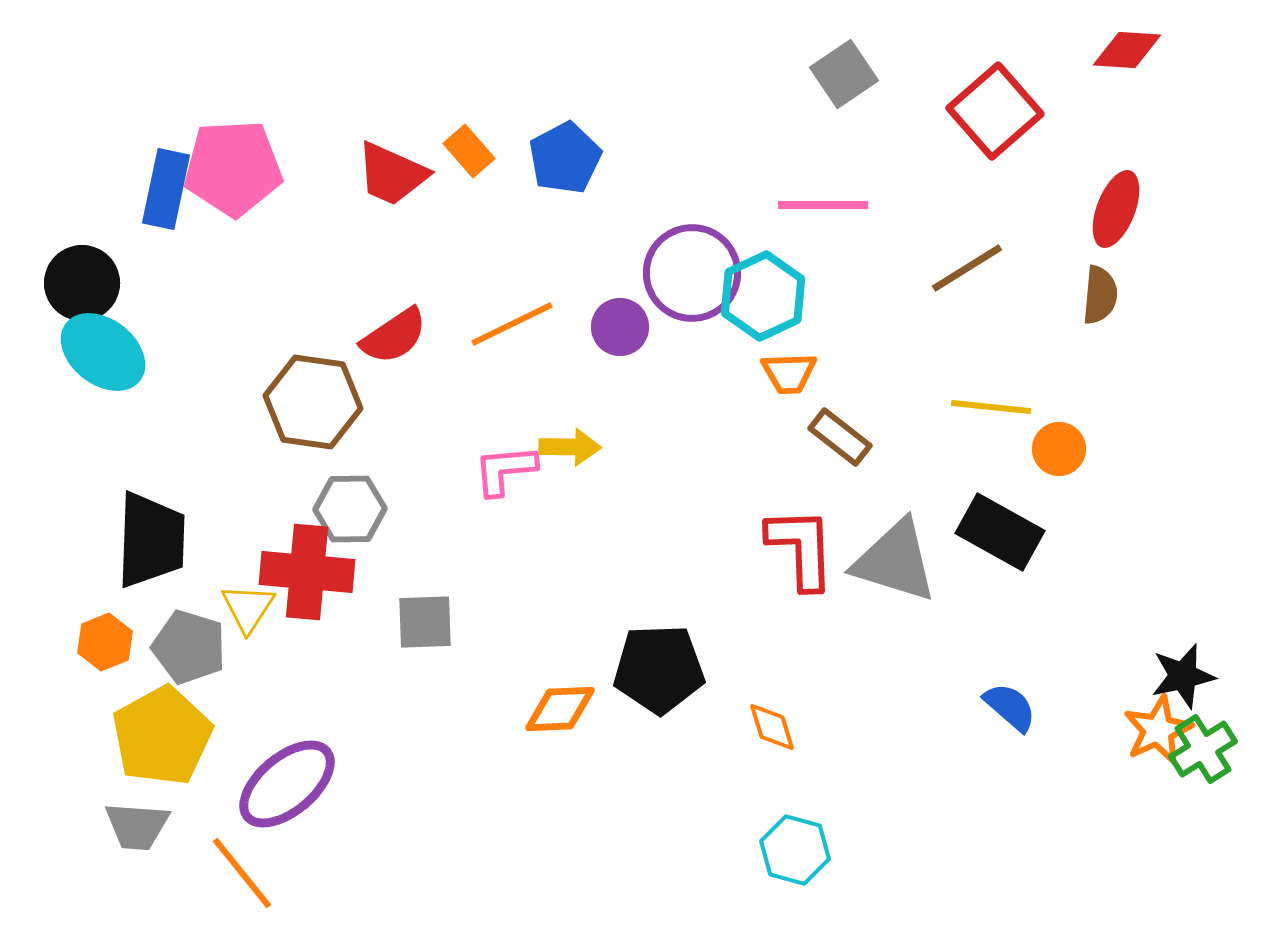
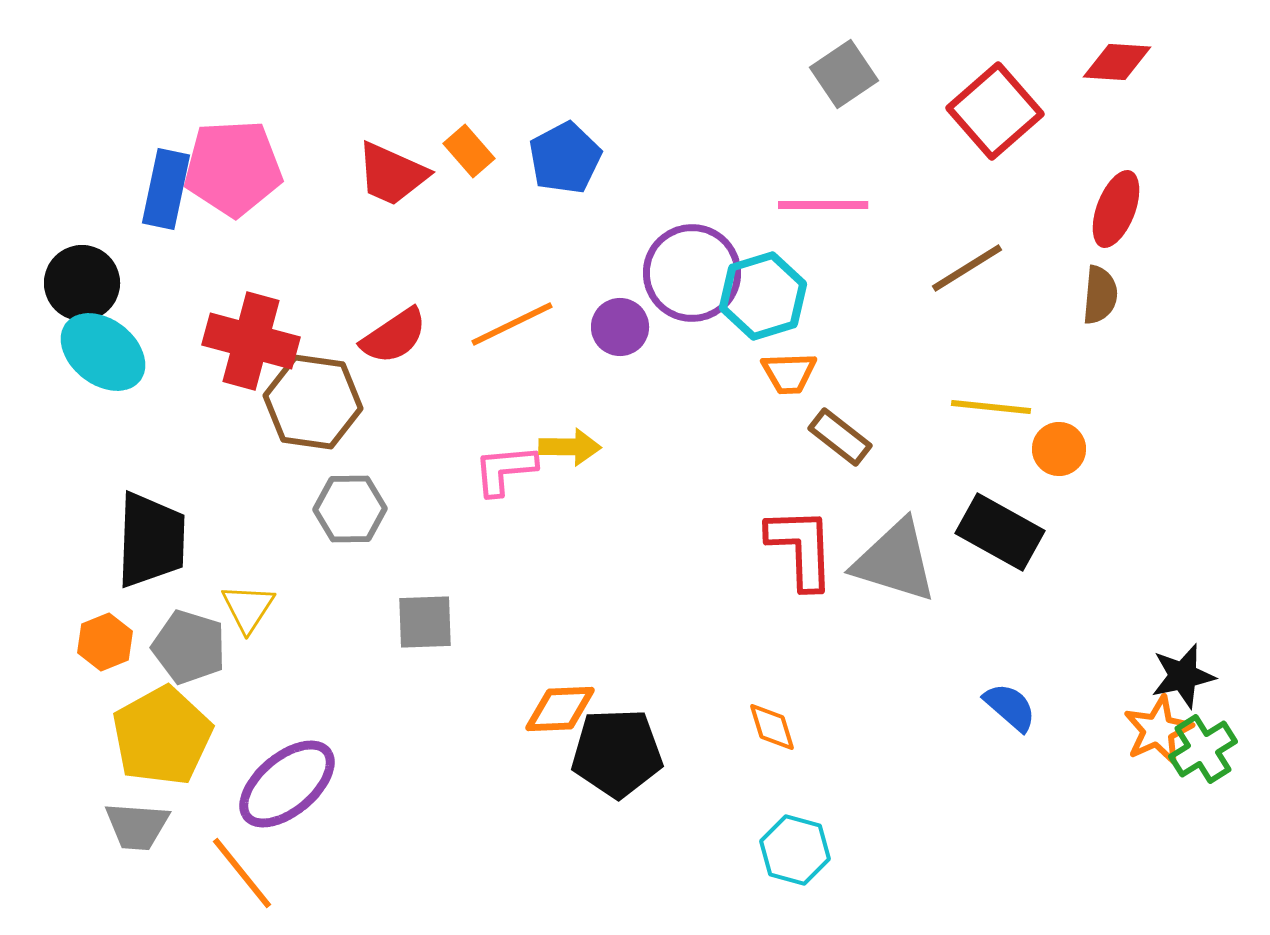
red diamond at (1127, 50): moved 10 px left, 12 px down
cyan hexagon at (763, 296): rotated 8 degrees clockwise
red cross at (307, 572): moved 56 px left, 231 px up; rotated 10 degrees clockwise
black pentagon at (659, 669): moved 42 px left, 84 px down
